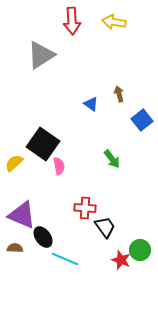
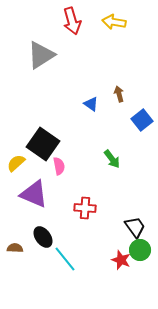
red arrow: rotated 12 degrees counterclockwise
yellow semicircle: moved 2 px right
purple triangle: moved 12 px right, 21 px up
black trapezoid: moved 30 px right
cyan line: rotated 28 degrees clockwise
